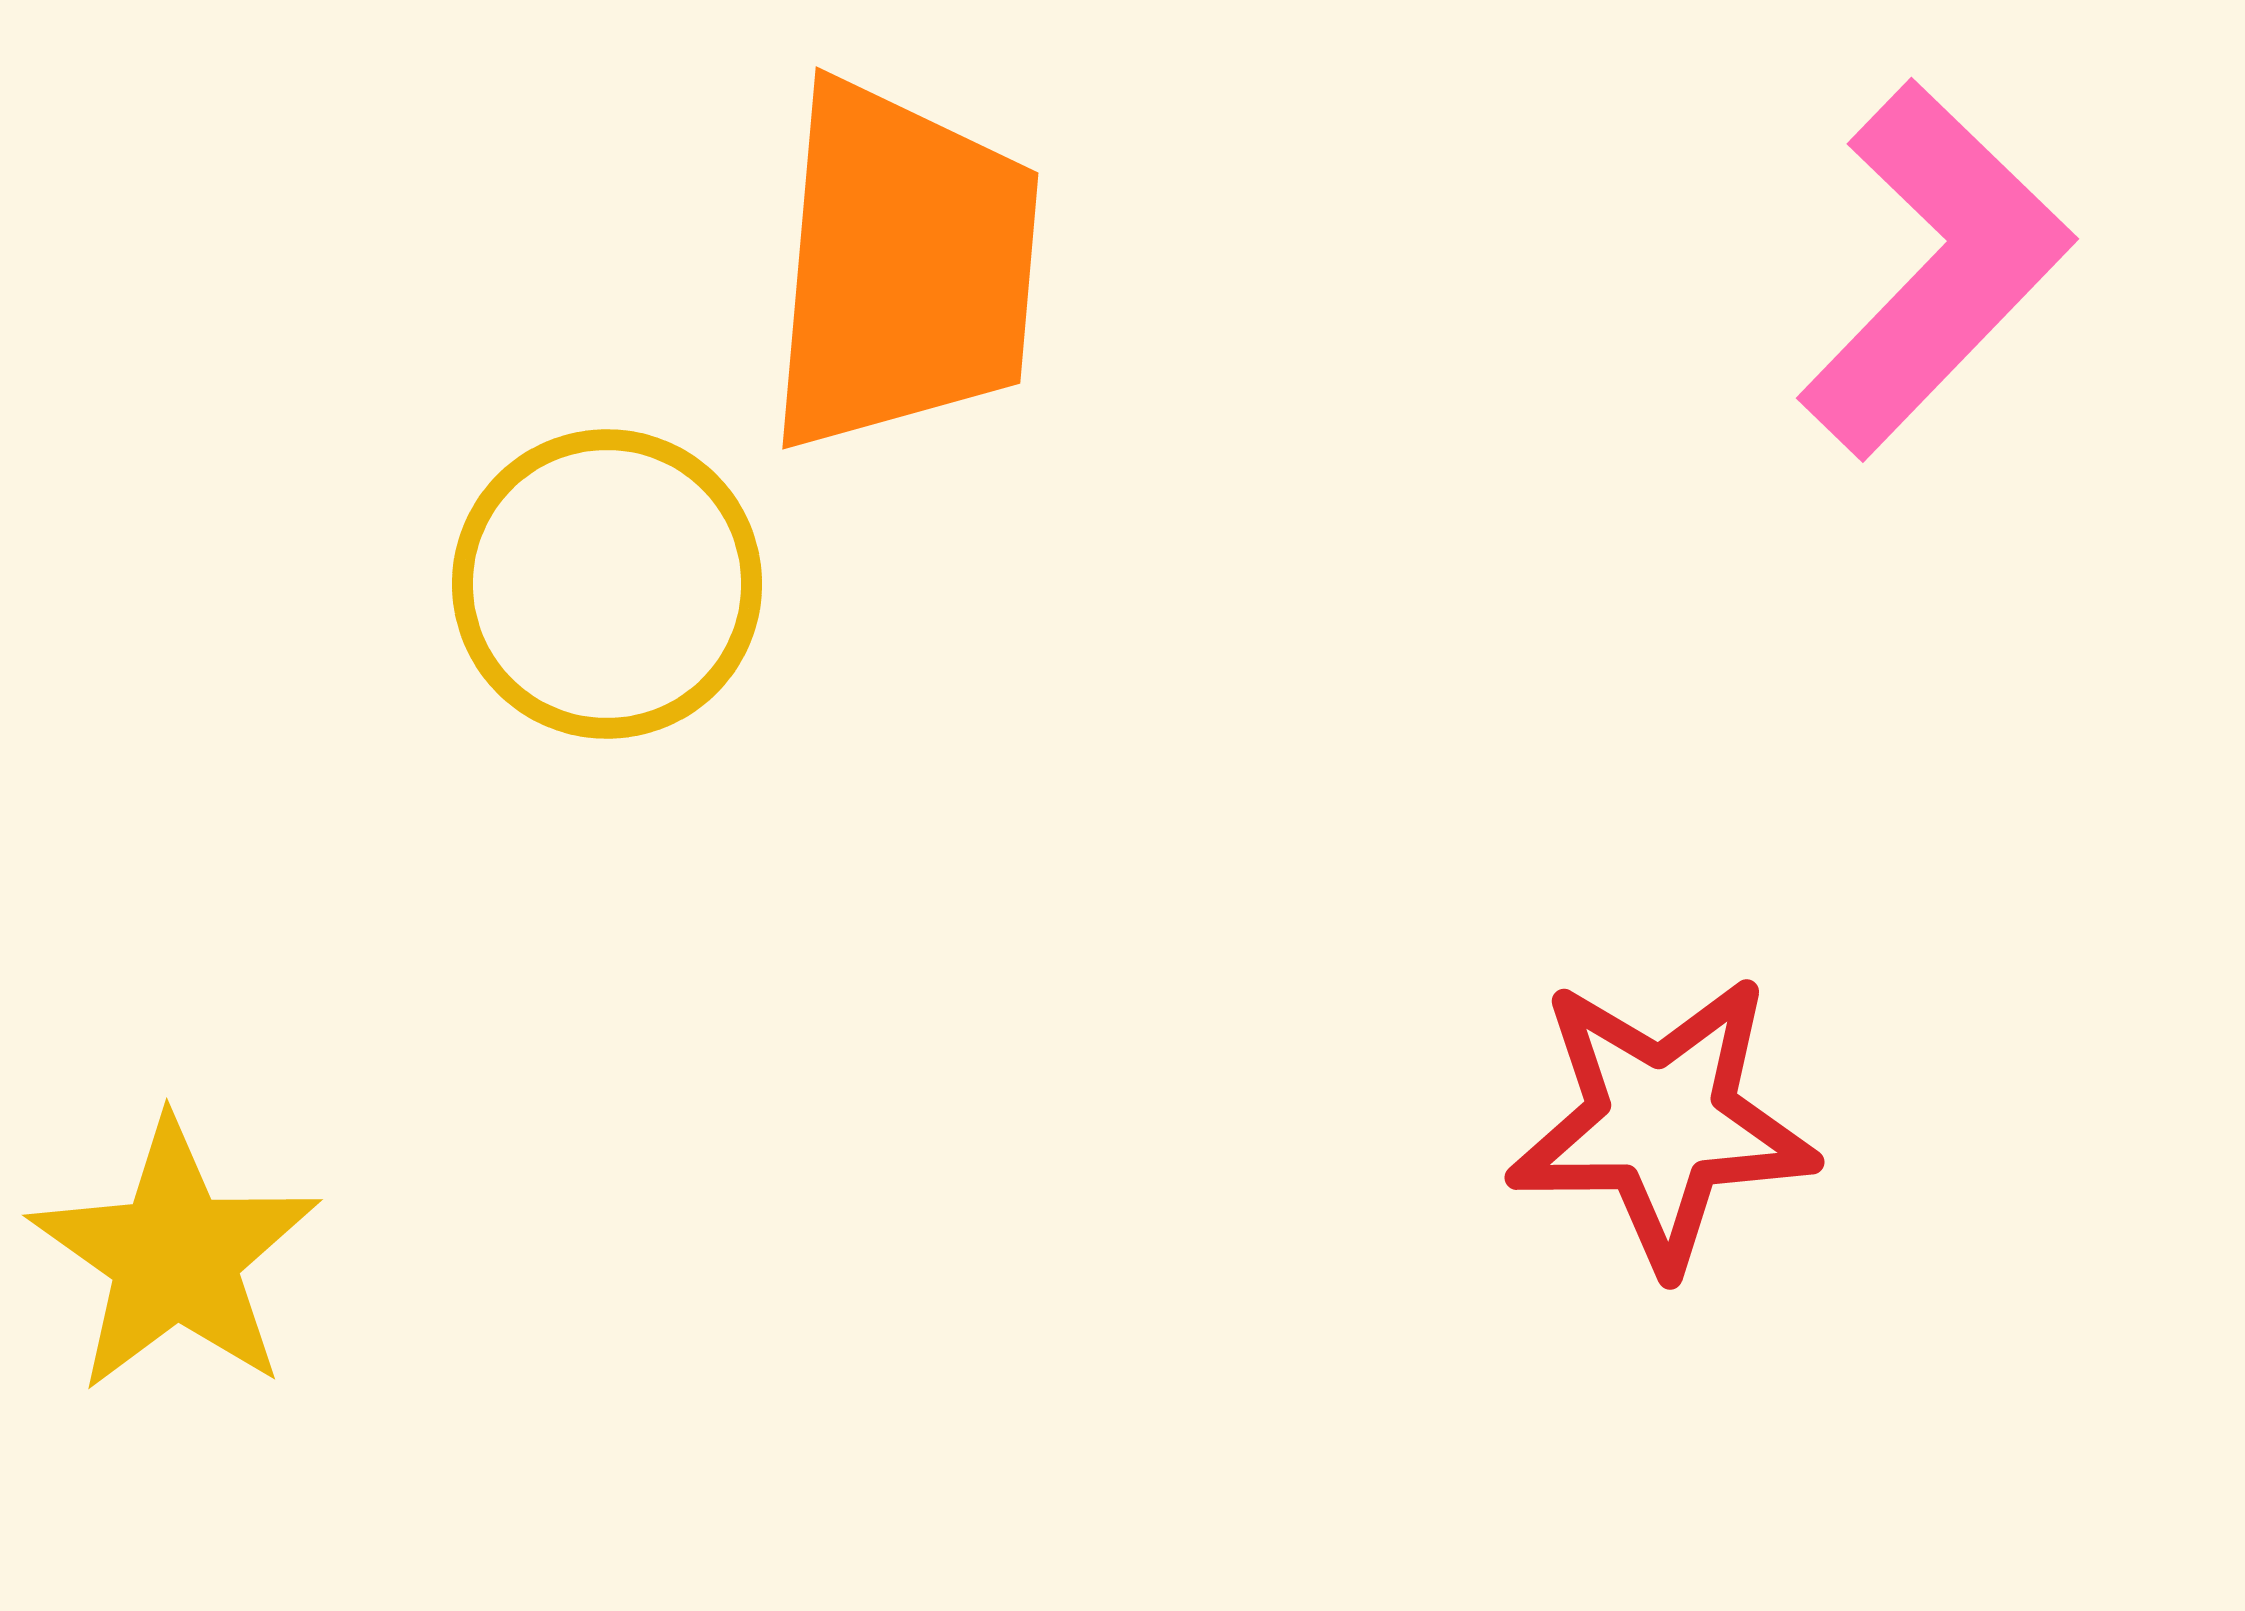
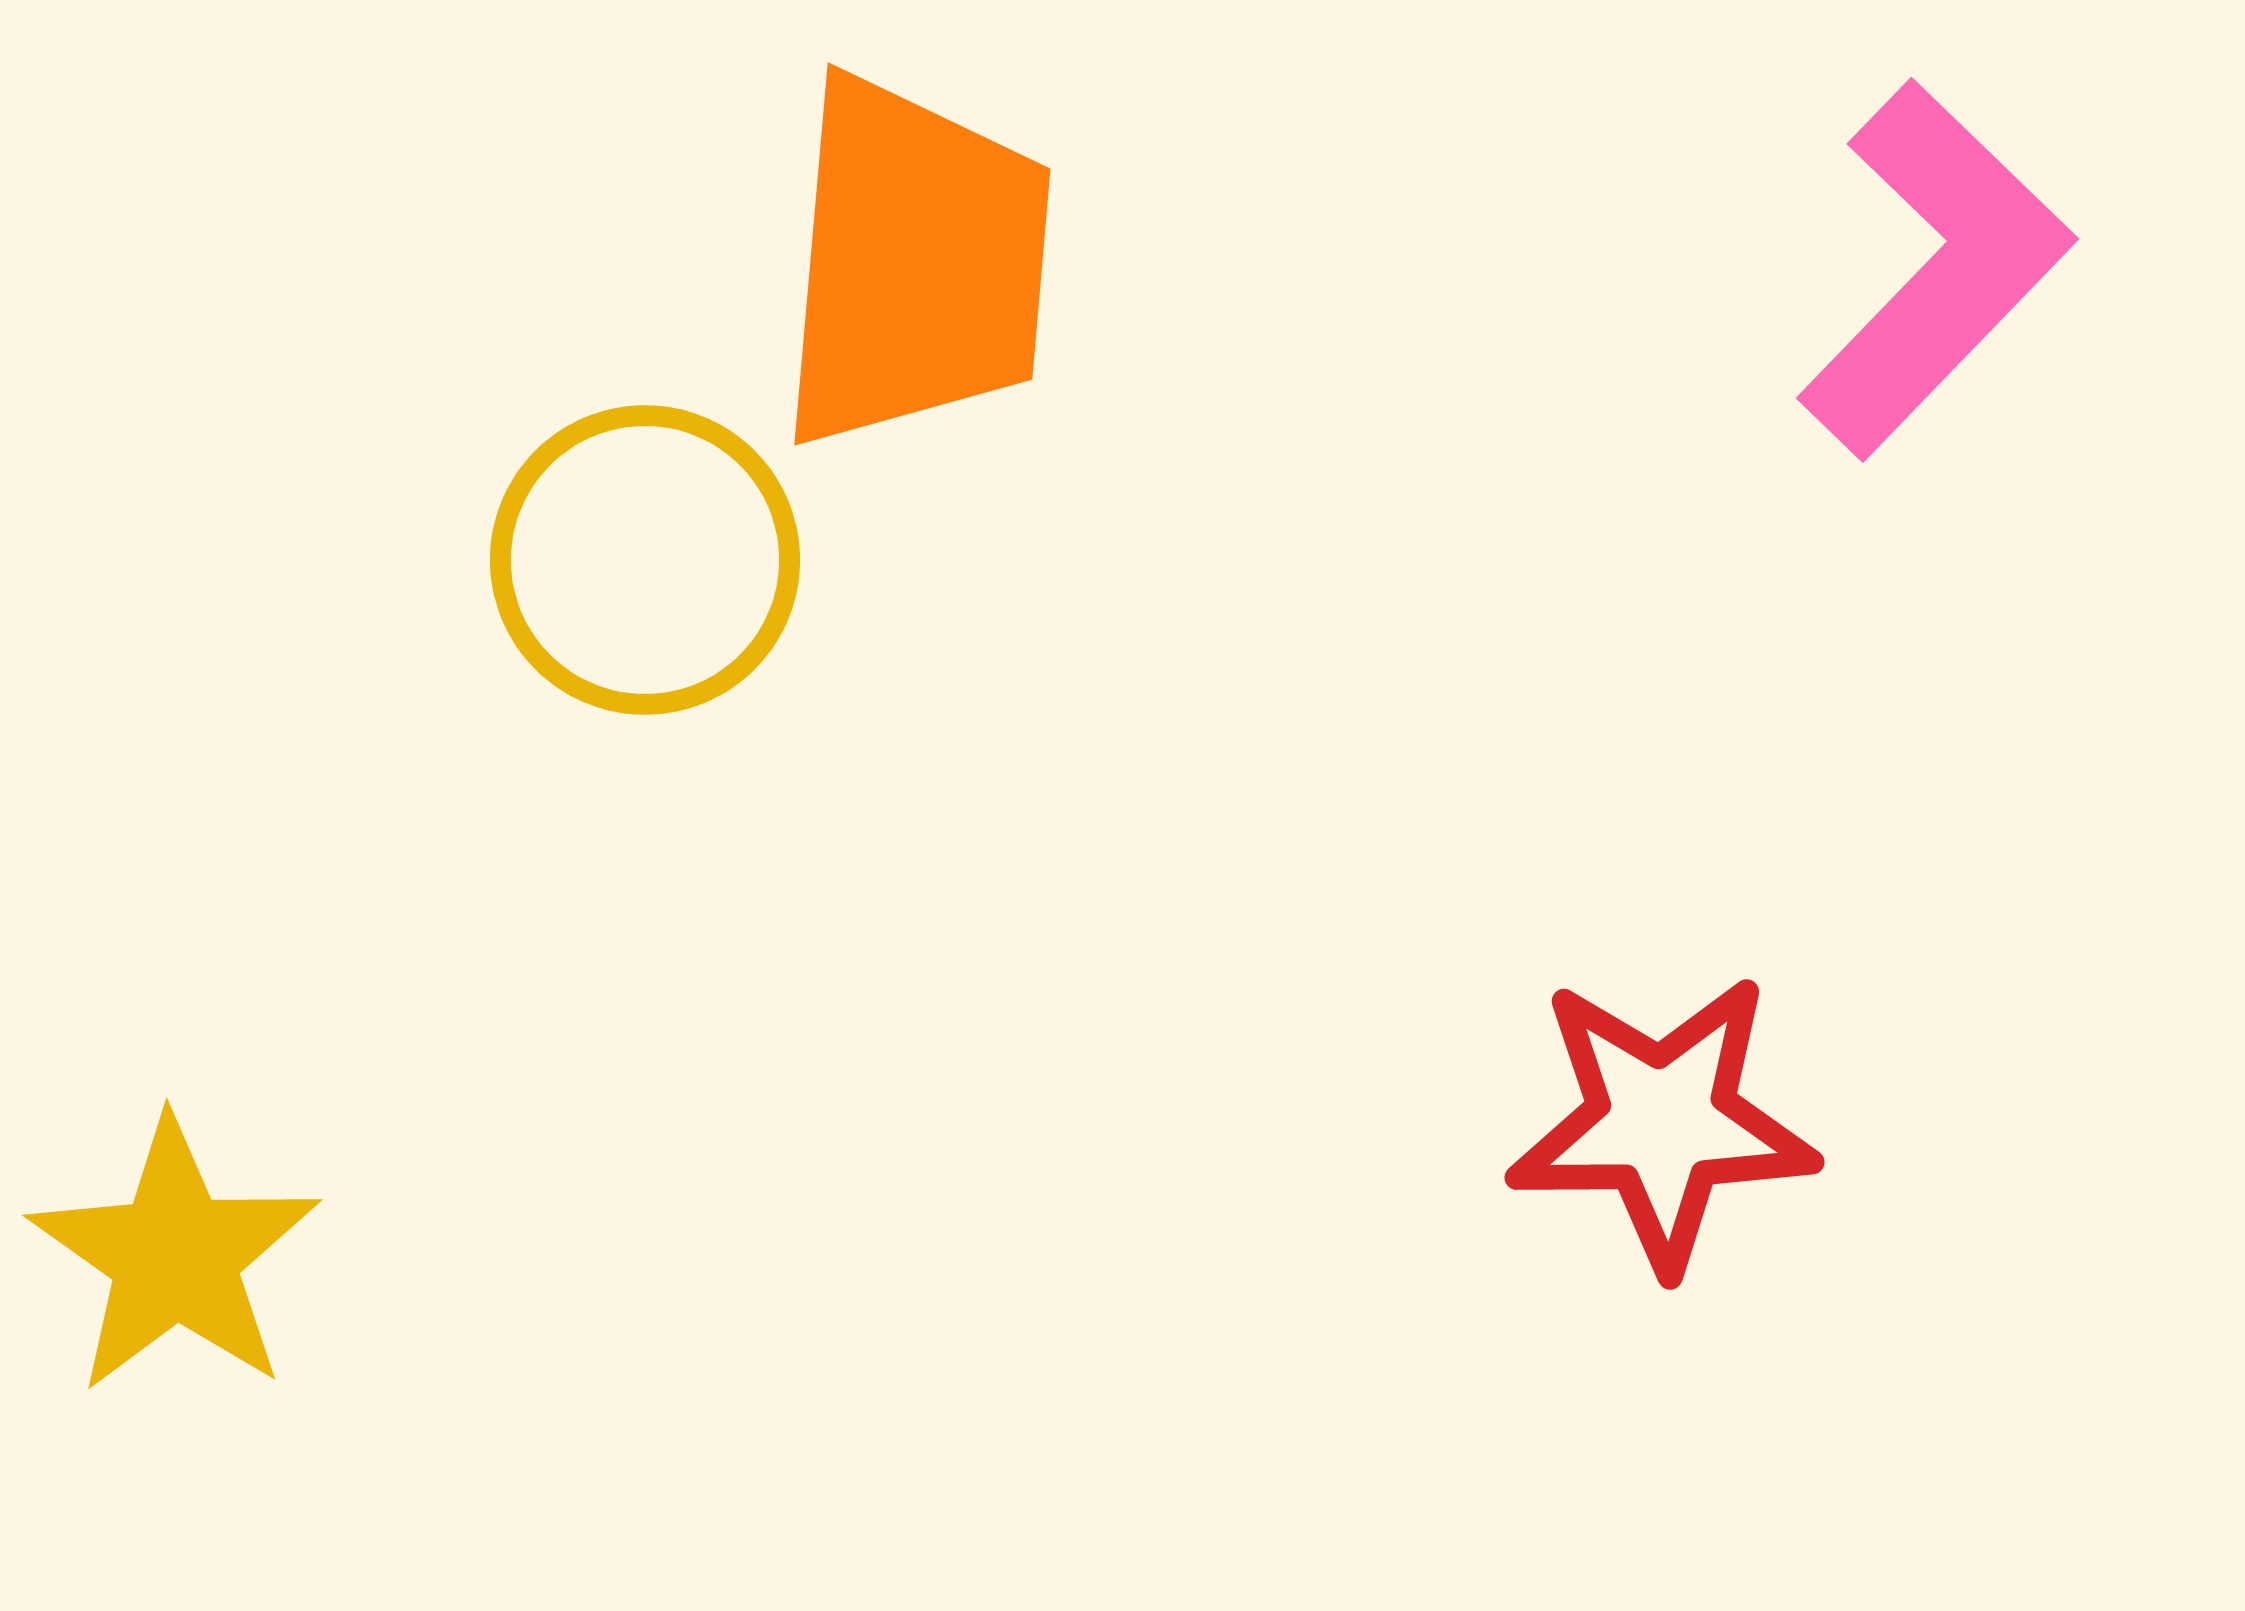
orange trapezoid: moved 12 px right, 4 px up
yellow circle: moved 38 px right, 24 px up
